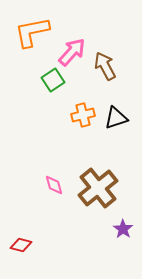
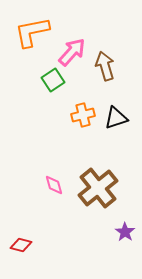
brown arrow: rotated 12 degrees clockwise
purple star: moved 2 px right, 3 px down
